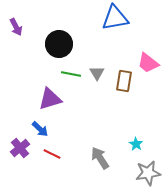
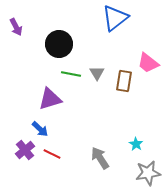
blue triangle: rotated 28 degrees counterclockwise
purple cross: moved 5 px right, 2 px down
